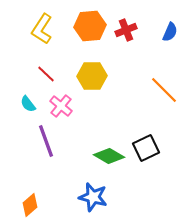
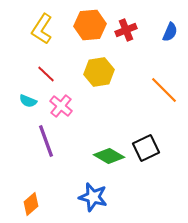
orange hexagon: moved 1 px up
yellow hexagon: moved 7 px right, 4 px up; rotated 8 degrees counterclockwise
cyan semicircle: moved 3 px up; rotated 30 degrees counterclockwise
orange diamond: moved 1 px right, 1 px up
